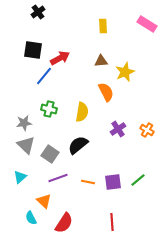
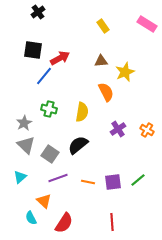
yellow rectangle: rotated 32 degrees counterclockwise
gray star: rotated 21 degrees counterclockwise
